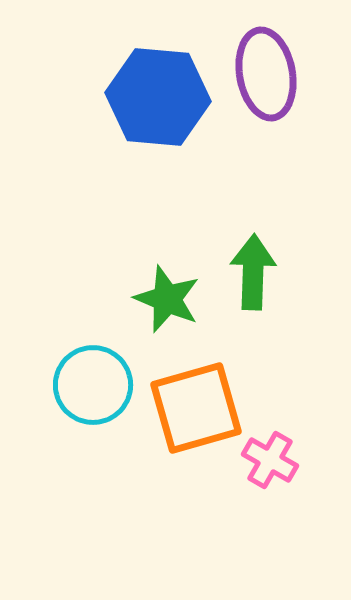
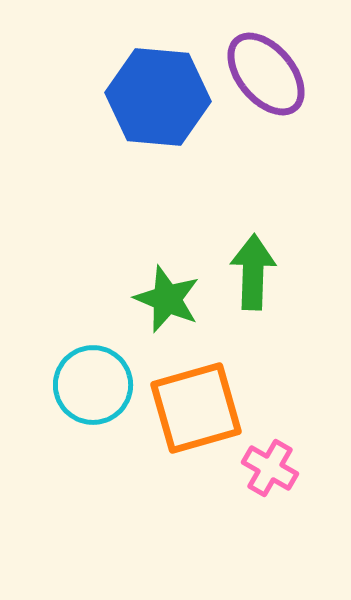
purple ellipse: rotated 30 degrees counterclockwise
pink cross: moved 8 px down
